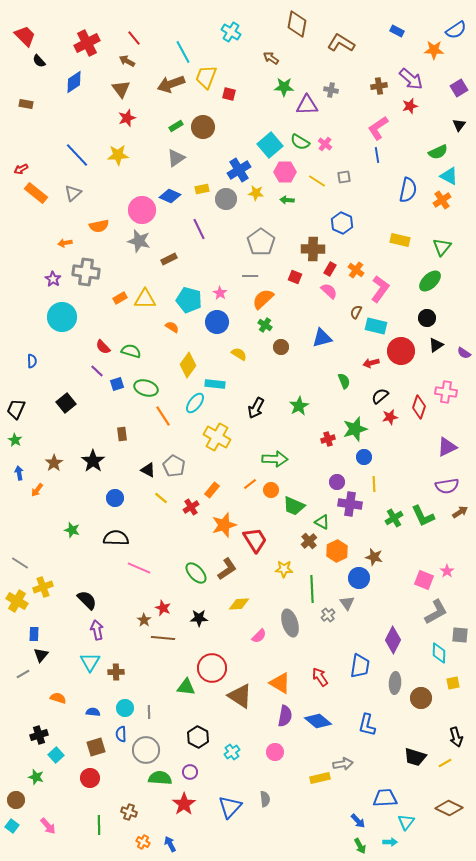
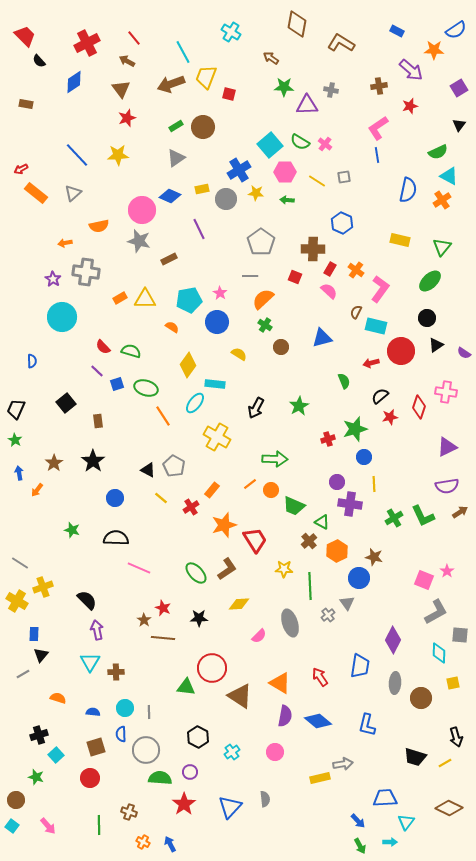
purple arrow at (411, 79): moved 9 px up
cyan pentagon at (189, 300): rotated 25 degrees counterclockwise
brown rectangle at (122, 434): moved 24 px left, 13 px up
green line at (312, 589): moved 2 px left, 3 px up
